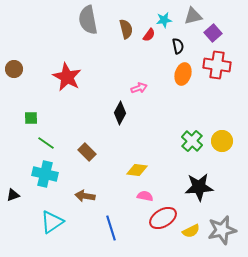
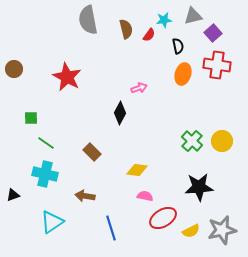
brown rectangle: moved 5 px right
